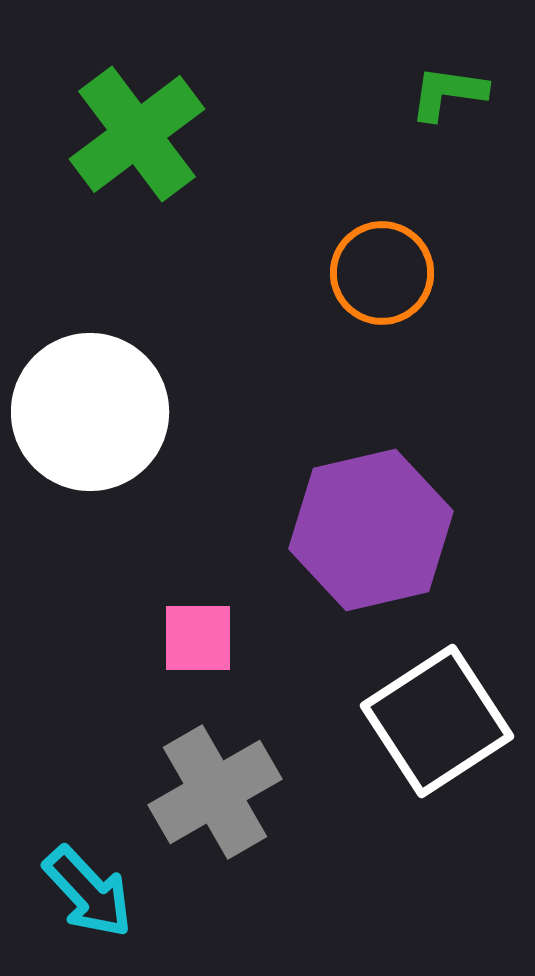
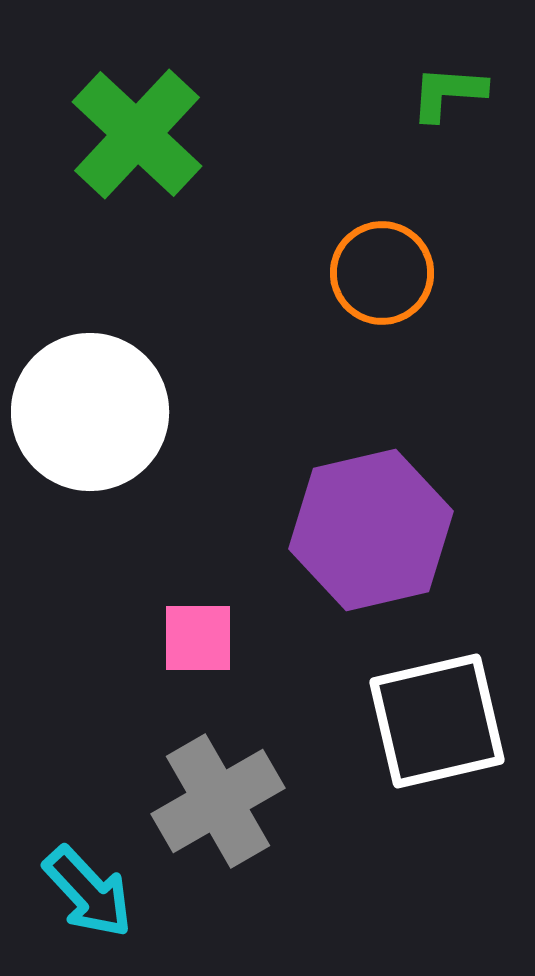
green L-shape: rotated 4 degrees counterclockwise
green cross: rotated 10 degrees counterclockwise
white square: rotated 20 degrees clockwise
gray cross: moved 3 px right, 9 px down
